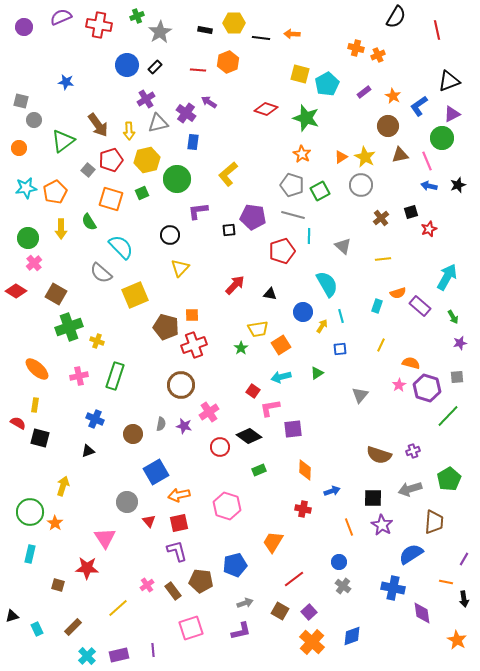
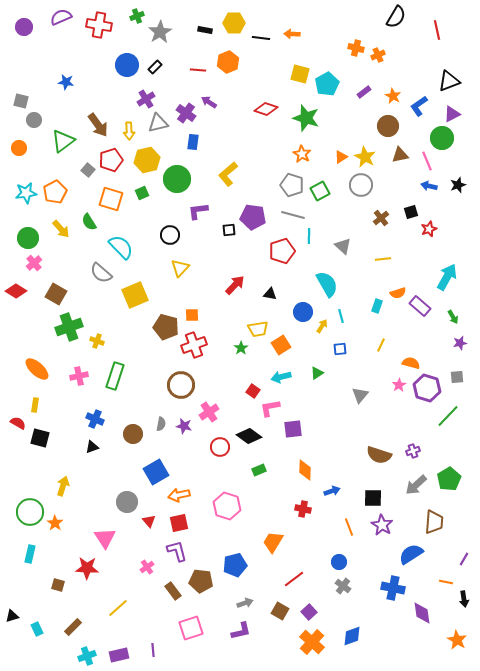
cyan star at (26, 188): moved 5 px down
yellow arrow at (61, 229): rotated 42 degrees counterclockwise
black triangle at (88, 451): moved 4 px right, 4 px up
gray arrow at (410, 489): moved 6 px right, 4 px up; rotated 25 degrees counterclockwise
pink cross at (147, 585): moved 18 px up
cyan cross at (87, 656): rotated 24 degrees clockwise
